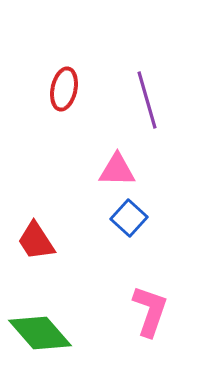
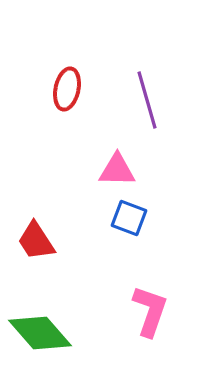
red ellipse: moved 3 px right
blue square: rotated 21 degrees counterclockwise
